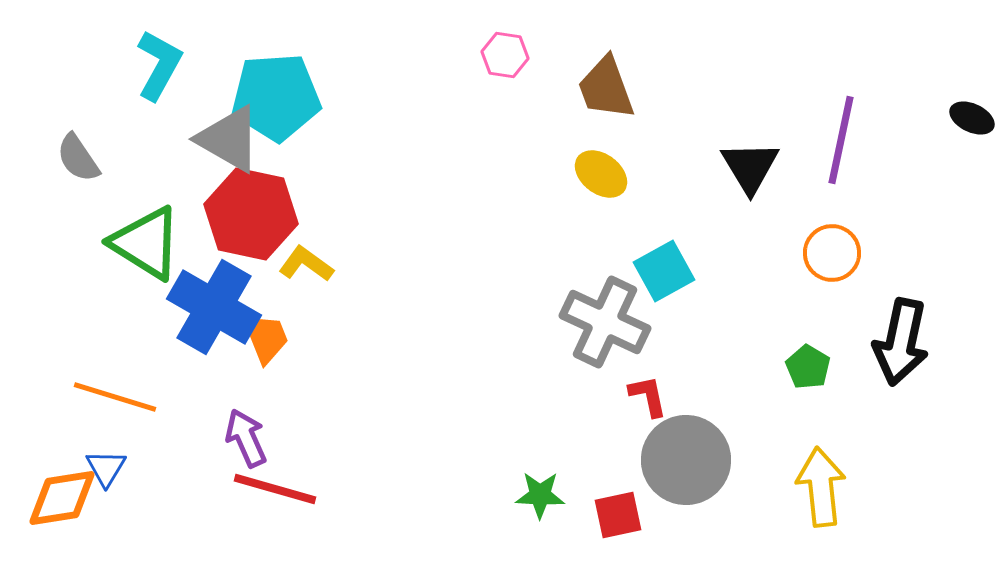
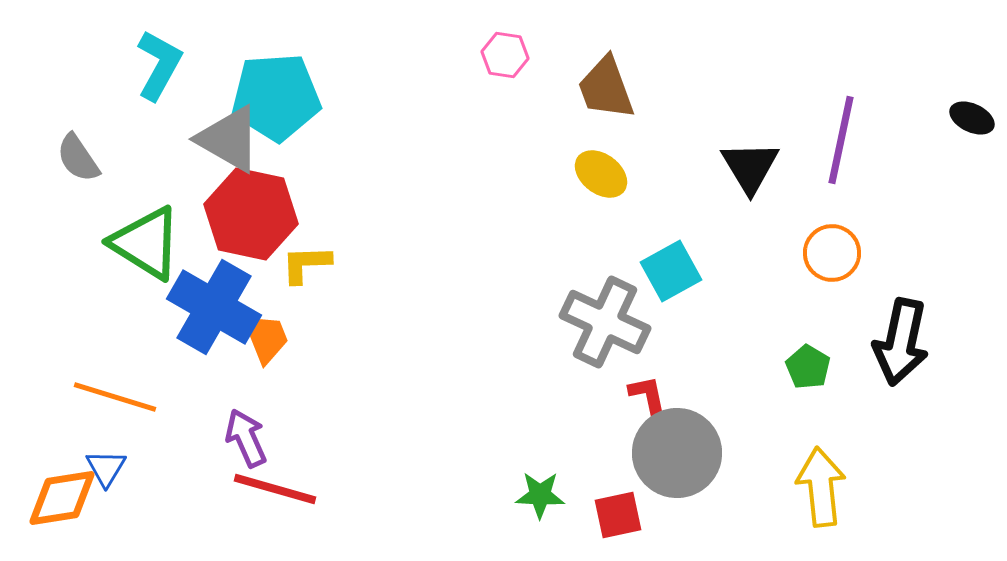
yellow L-shape: rotated 38 degrees counterclockwise
cyan square: moved 7 px right
gray circle: moved 9 px left, 7 px up
